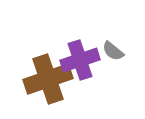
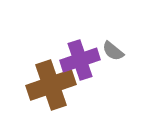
brown cross: moved 3 px right, 6 px down
